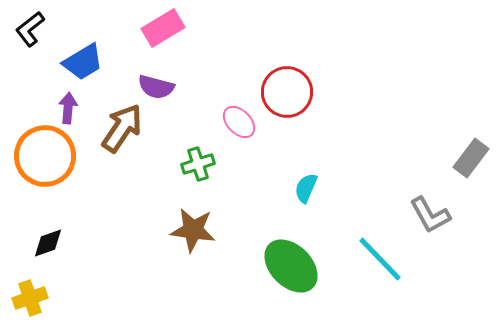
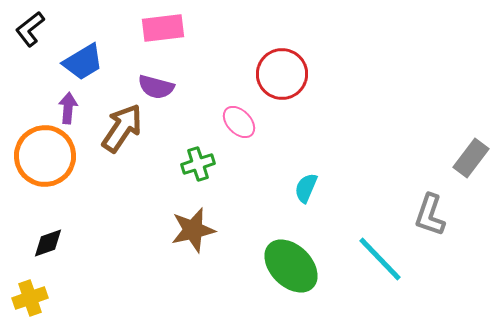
pink rectangle: rotated 24 degrees clockwise
red circle: moved 5 px left, 18 px up
gray L-shape: rotated 48 degrees clockwise
brown star: rotated 21 degrees counterclockwise
